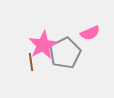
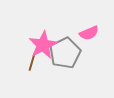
pink semicircle: moved 1 px left
brown line: moved 1 px right; rotated 24 degrees clockwise
